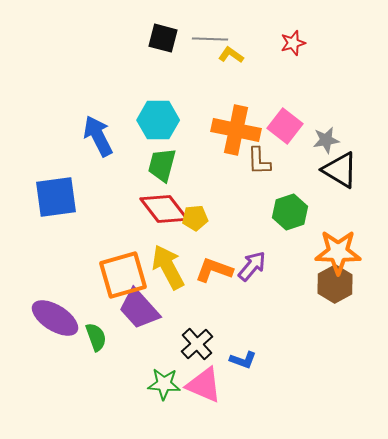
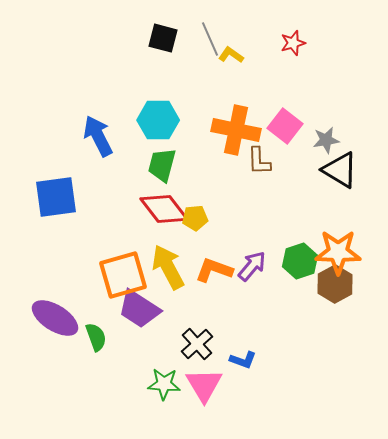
gray line: rotated 64 degrees clockwise
green hexagon: moved 10 px right, 49 px down
purple trapezoid: rotated 15 degrees counterclockwise
pink triangle: rotated 36 degrees clockwise
